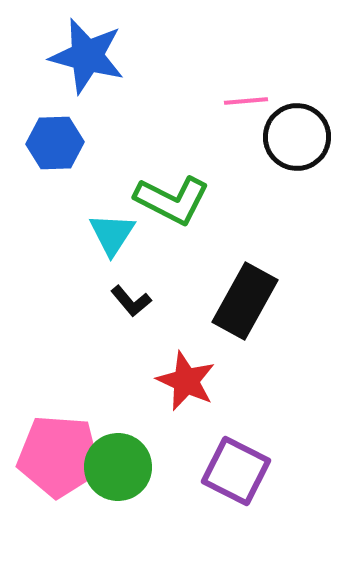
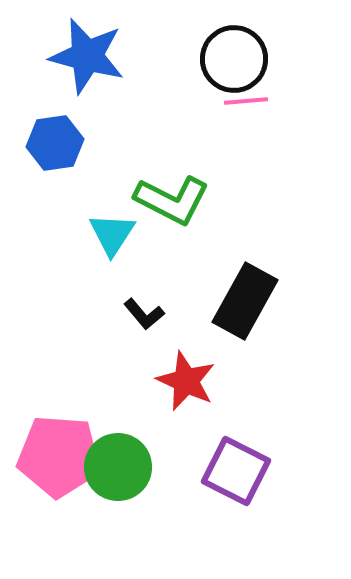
black circle: moved 63 px left, 78 px up
blue hexagon: rotated 6 degrees counterclockwise
black L-shape: moved 13 px right, 13 px down
